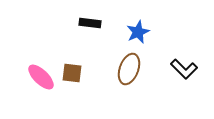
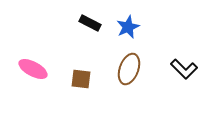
black rectangle: rotated 20 degrees clockwise
blue star: moved 10 px left, 5 px up
brown square: moved 9 px right, 6 px down
pink ellipse: moved 8 px left, 8 px up; rotated 16 degrees counterclockwise
